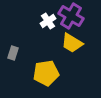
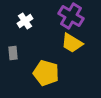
white cross: moved 23 px left
gray rectangle: rotated 24 degrees counterclockwise
yellow pentagon: rotated 25 degrees clockwise
